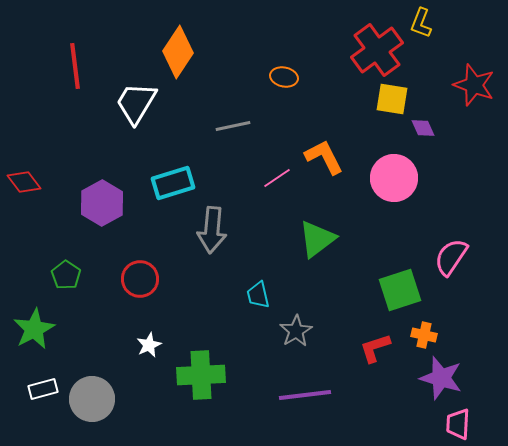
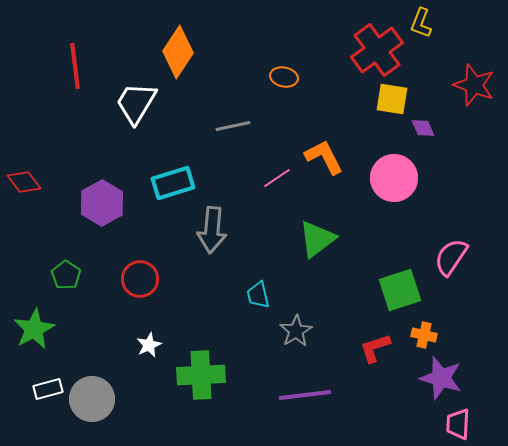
white rectangle: moved 5 px right
